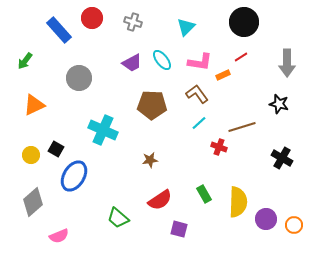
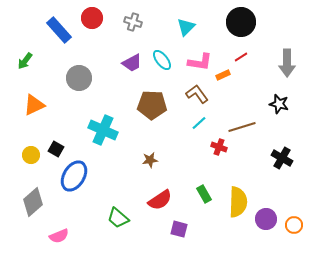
black circle: moved 3 px left
